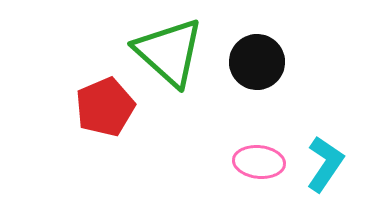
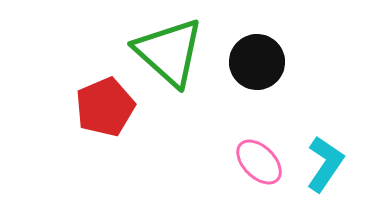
pink ellipse: rotated 39 degrees clockwise
